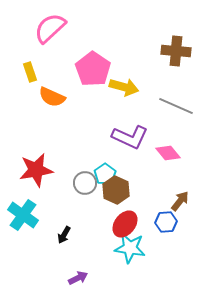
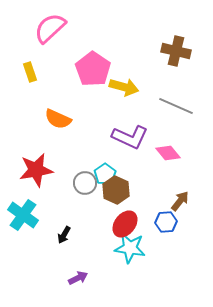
brown cross: rotated 8 degrees clockwise
orange semicircle: moved 6 px right, 22 px down
